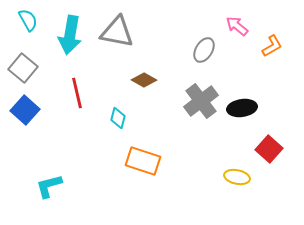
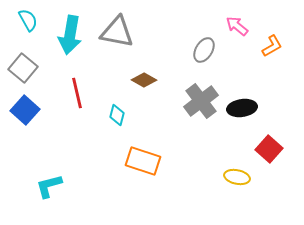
cyan diamond: moved 1 px left, 3 px up
